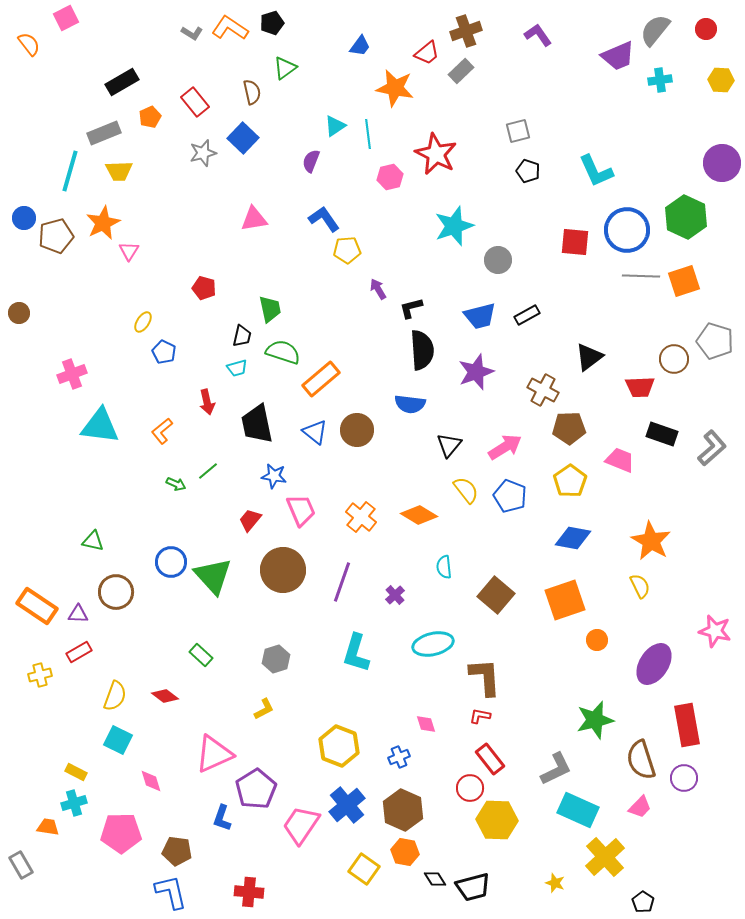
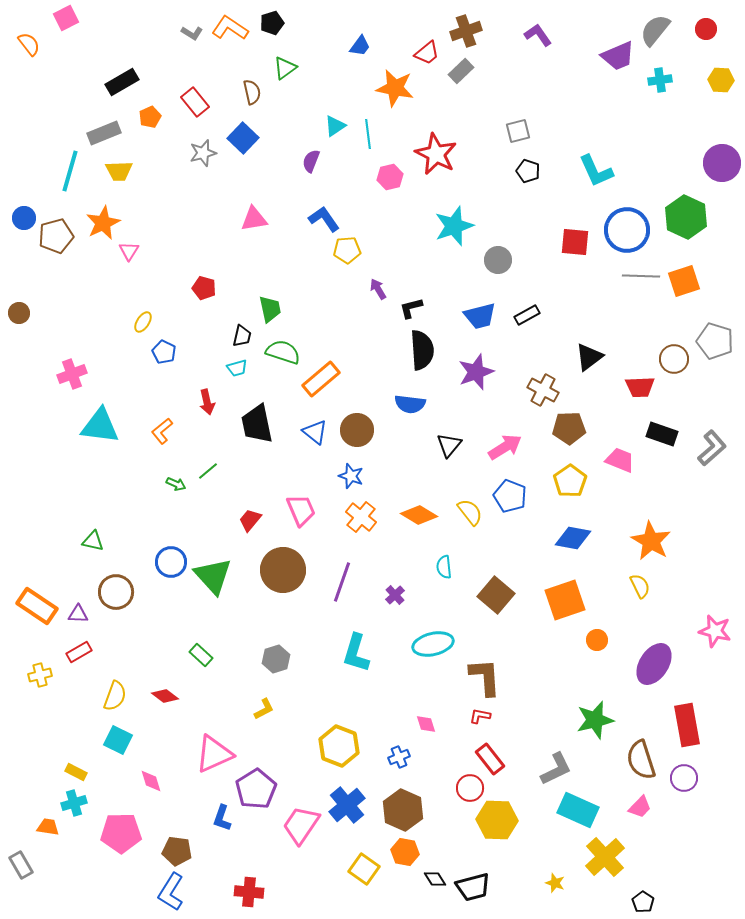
blue star at (274, 476): moved 77 px right; rotated 10 degrees clockwise
yellow semicircle at (466, 490): moved 4 px right, 22 px down
blue L-shape at (171, 892): rotated 135 degrees counterclockwise
